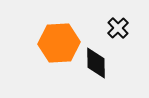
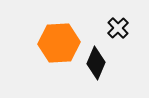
black diamond: rotated 24 degrees clockwise
